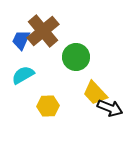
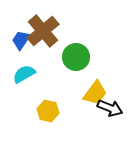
blue trapezoid: rotated 10 degrees clockwise
cyan semicircle: moved 1 px right, 1 px up
yellow trapezoid: rotated 100 degrees counterclockwise
yellow hexagon: moved 5 px down; rotated 15 degrees clockwise
